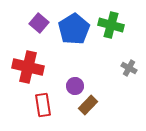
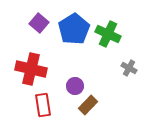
green cross: moved 3 px left, 9 px down; rotated 10 degrees clockwise
red cross: moved 3 px right, 2 px down
